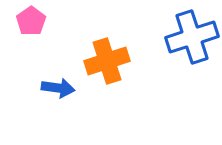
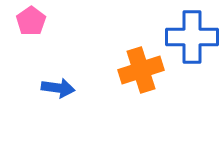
blue cross: rotated 18 degrees clockwise
orange cross: moved 34 px right, 9 px down
